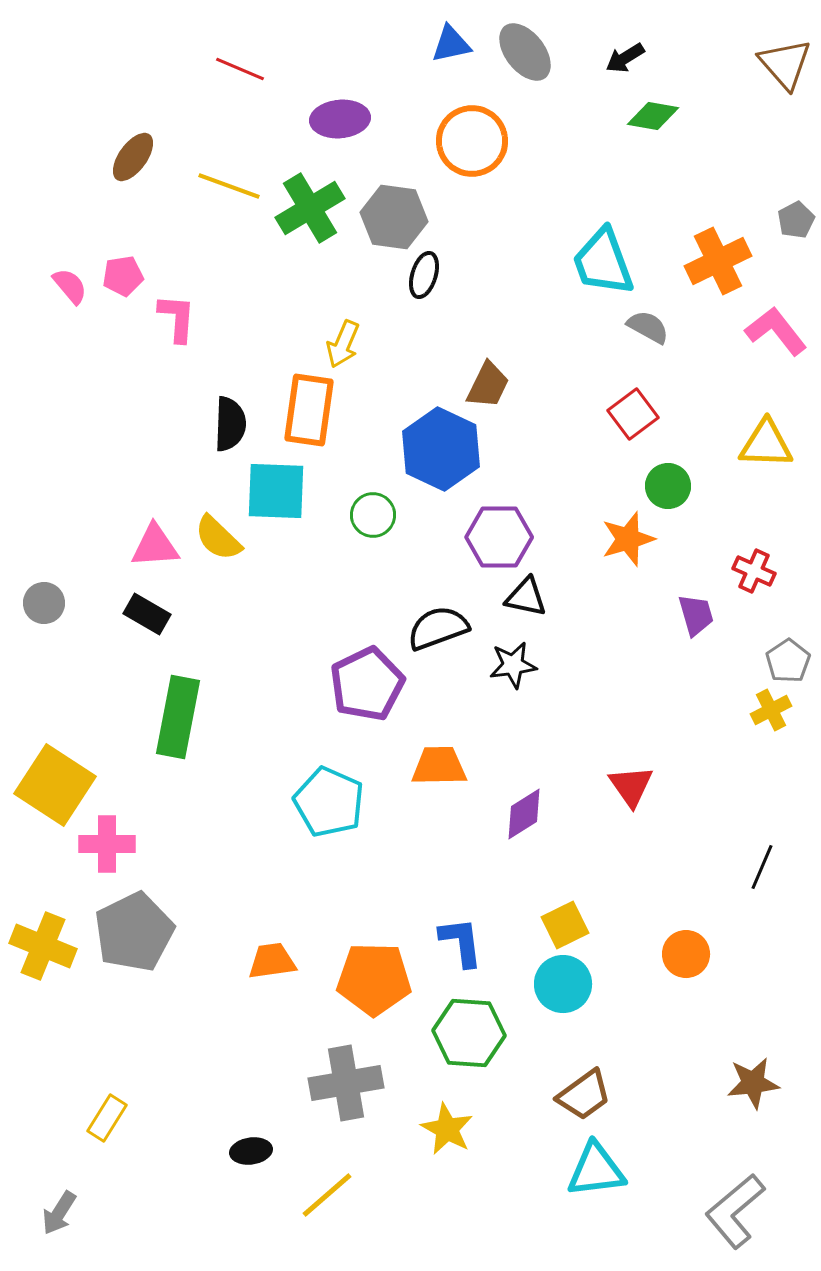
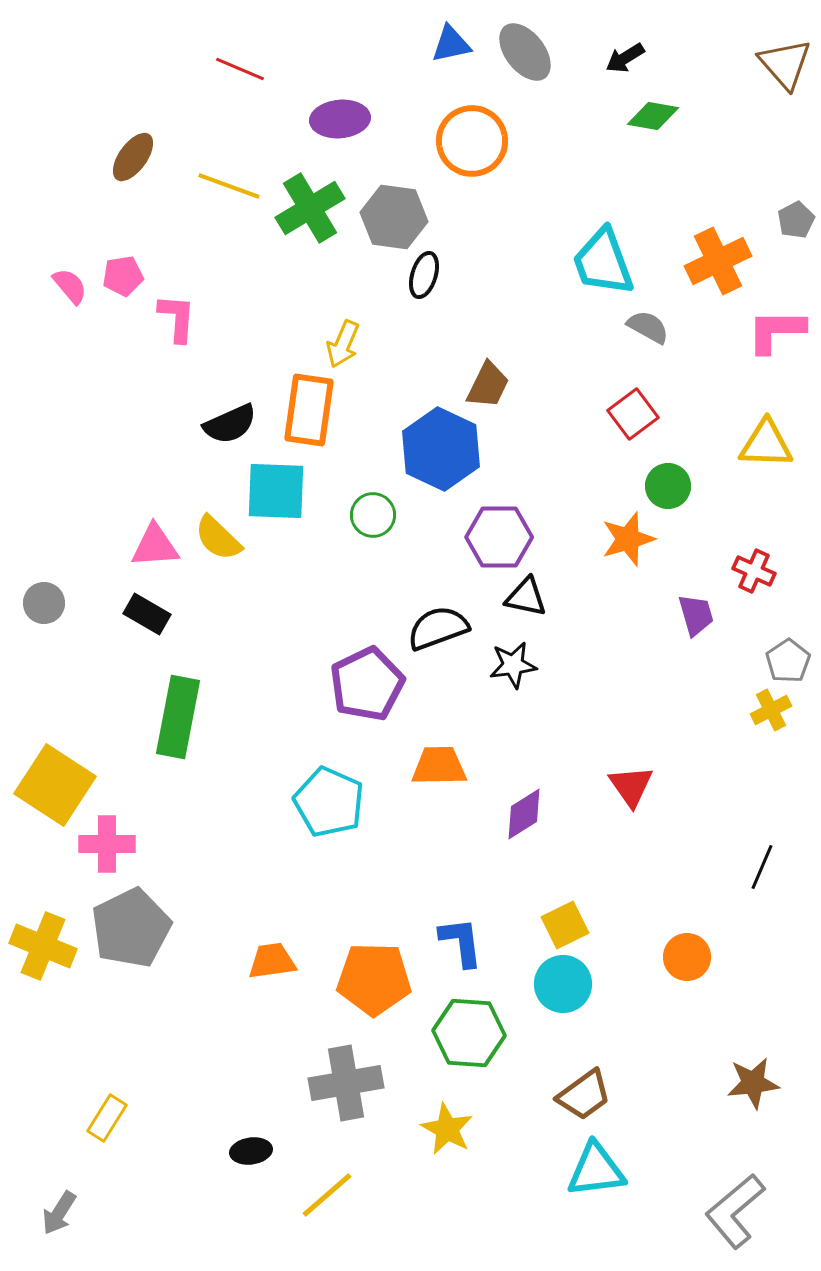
pink L-shape at (776, 331): rotated 52 degrees counterclockwise
black semicircle at (230, 424): rotated 64 degrees clockwise
gray pentagon at (134, 932): moved 3 px left, 4 px up
orange circle at (686, 954): moved 1 px right, 3 px down
